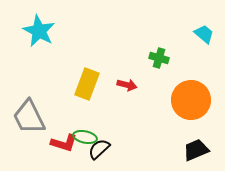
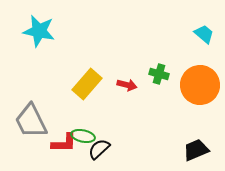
cyan star: rotated 16 degrees counterclockwise
green cross: moved 16 px down
yellow rectangle: rotated 20 degrees clockwise
orange circle: moved 9 px right, 15 px up
gray trapezoid: moved 2 px right, 4 px down
green ellipse: moved 2 px left, 1 px up
red L-shape: rotated 16 degrees counterclockwise
